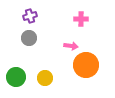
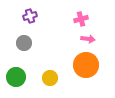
pink cross: rotated 16 degrees counterclockwise
gray circle: moved 5 px left, 5 px down
pink arrow: moved 17 px right, 7 px up
yellow circle: moved 5 px right
